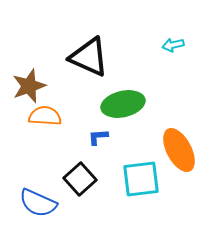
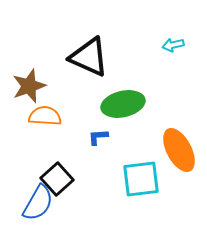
black square: moved 23 px left
blue semicircle: rotated 84 degrees counterclockwise
